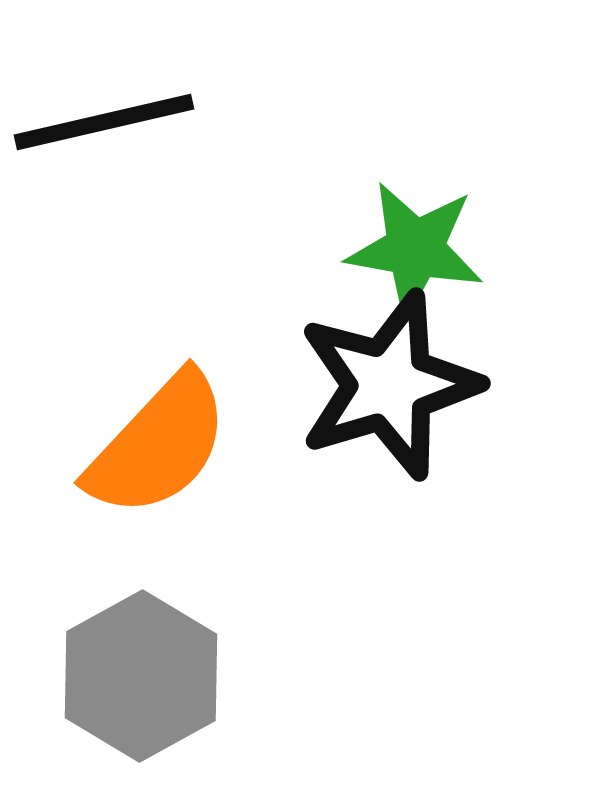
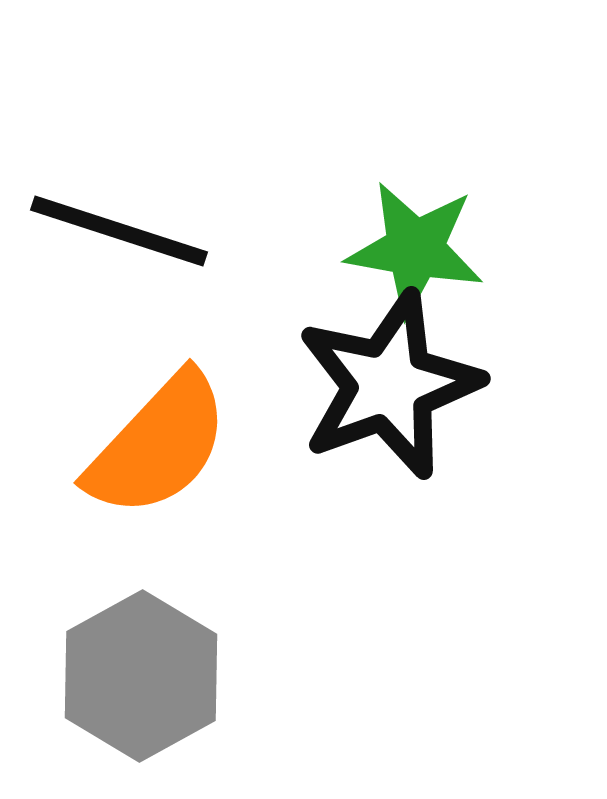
black line: moved 15 px right, 109 px down; rotated 31 degrees clockwise
black star: rotated 3 degrees counterclockwise
